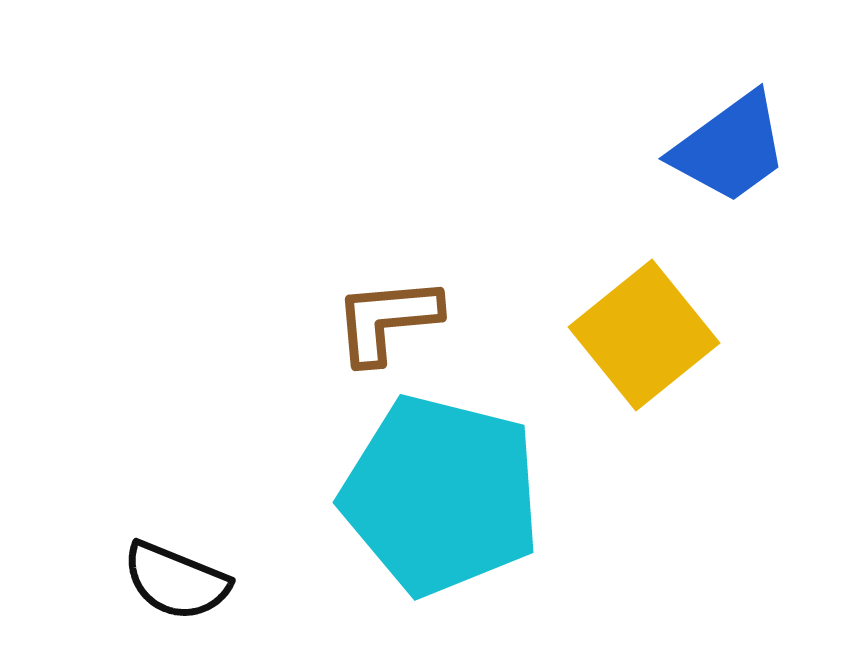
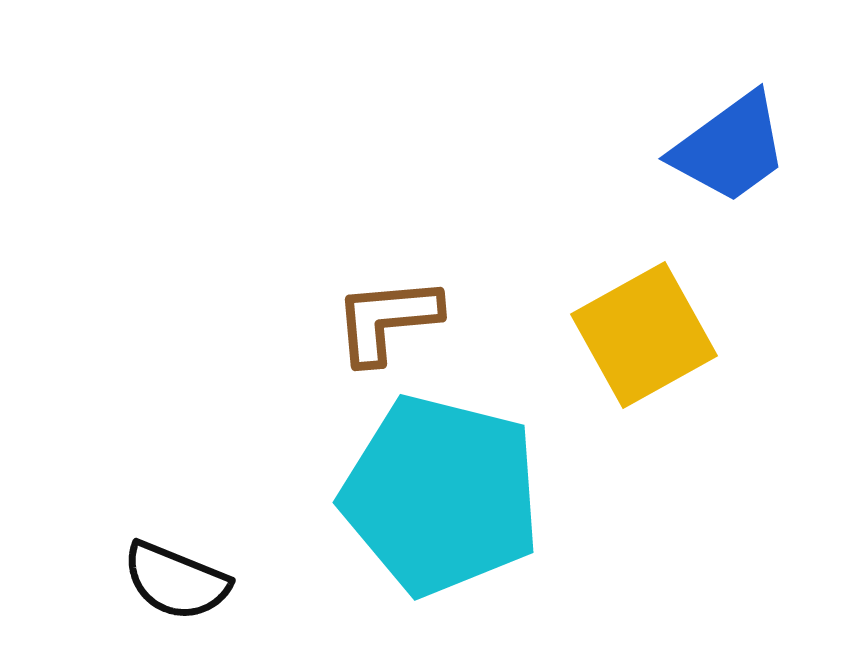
yellow square: rotated 10 degrees clockwise
